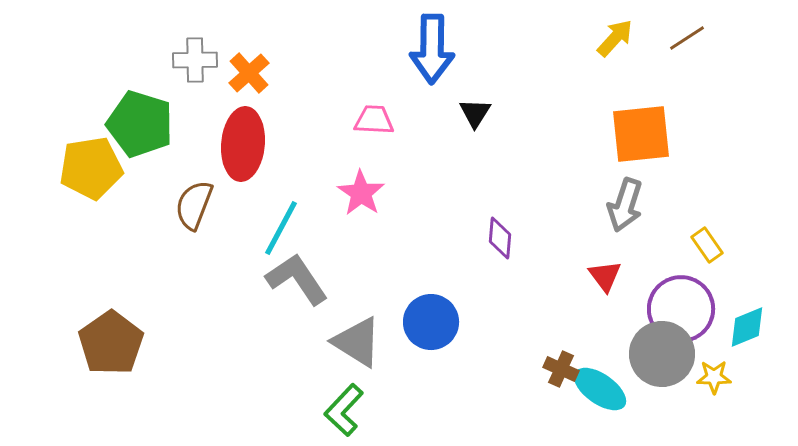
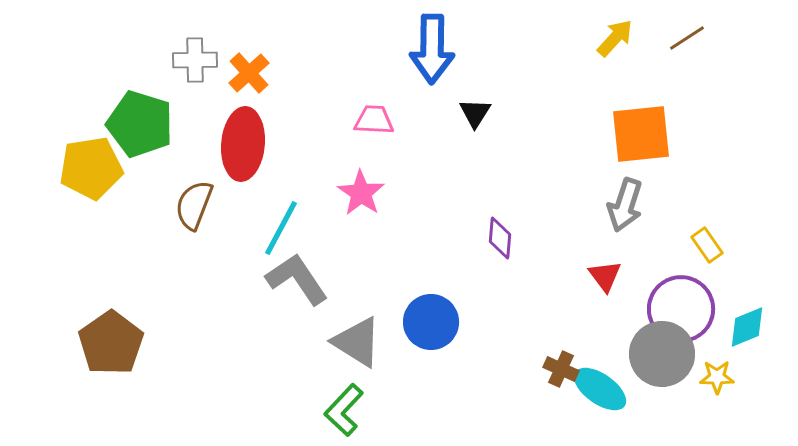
yellow star: moved 3 px right
